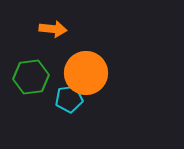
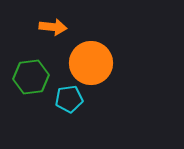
orange arrow: moved 2 px up
orange circle: moved 5 px right, 10 px up
